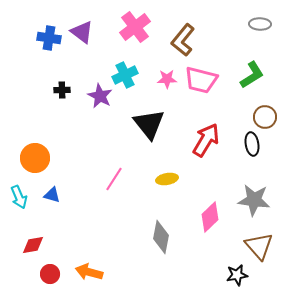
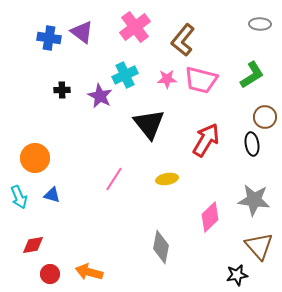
gray diamond: moved 10 px down
